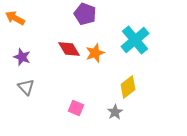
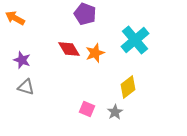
purple star: moved 3 px down
gray triangle: rotated 30 degrees counterclockwise
pink square: moved 11 px right, 1 px down
